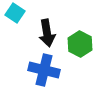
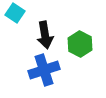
black arrow: moved 2 px left, 2 px down
blue cross: rotated 32 degrees counterclockwise
